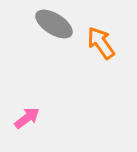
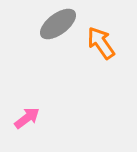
gray ellipse: moved 4 px right; rotated 69 degrees counterclockwise
